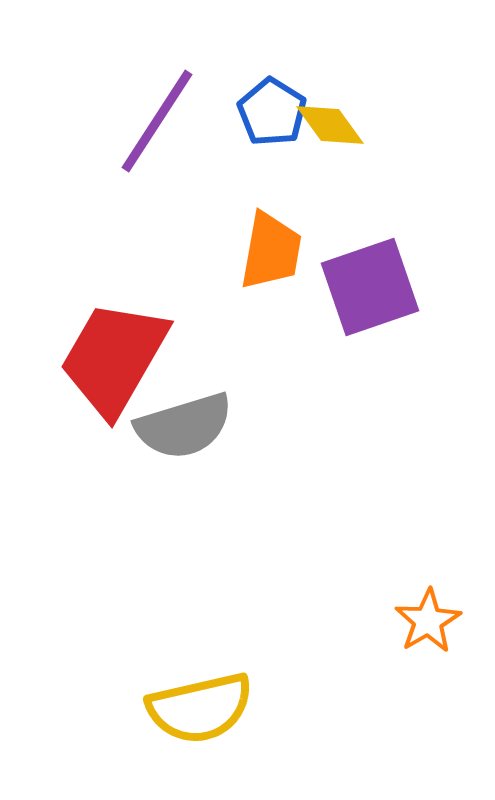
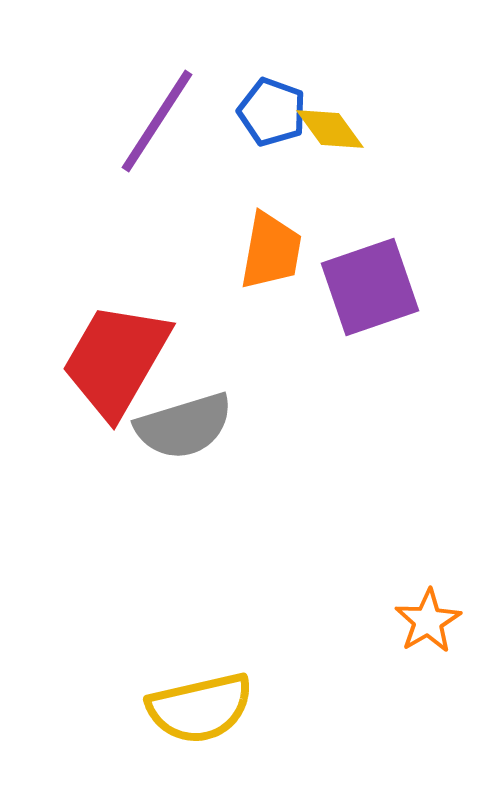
blue pentagon: rotated 12 degrees counterclockwise
yellow diamond: moved 4 px down
red trapezoid: moved 2 px right, 2 px down
